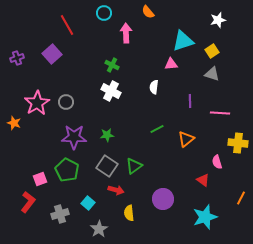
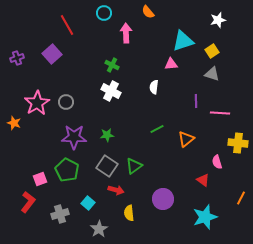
purple line: moved 6 px right
